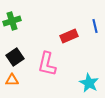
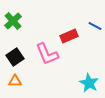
green cross: moved 1 px right; rotated 24 degrees counterclockwise
blue line: rotated 48 degrees counterclockwise
pink L-shape: moved 10 px up; rotated 35 degrees counterclockwise
orange triangle: moved 3 px right, 1 px down
